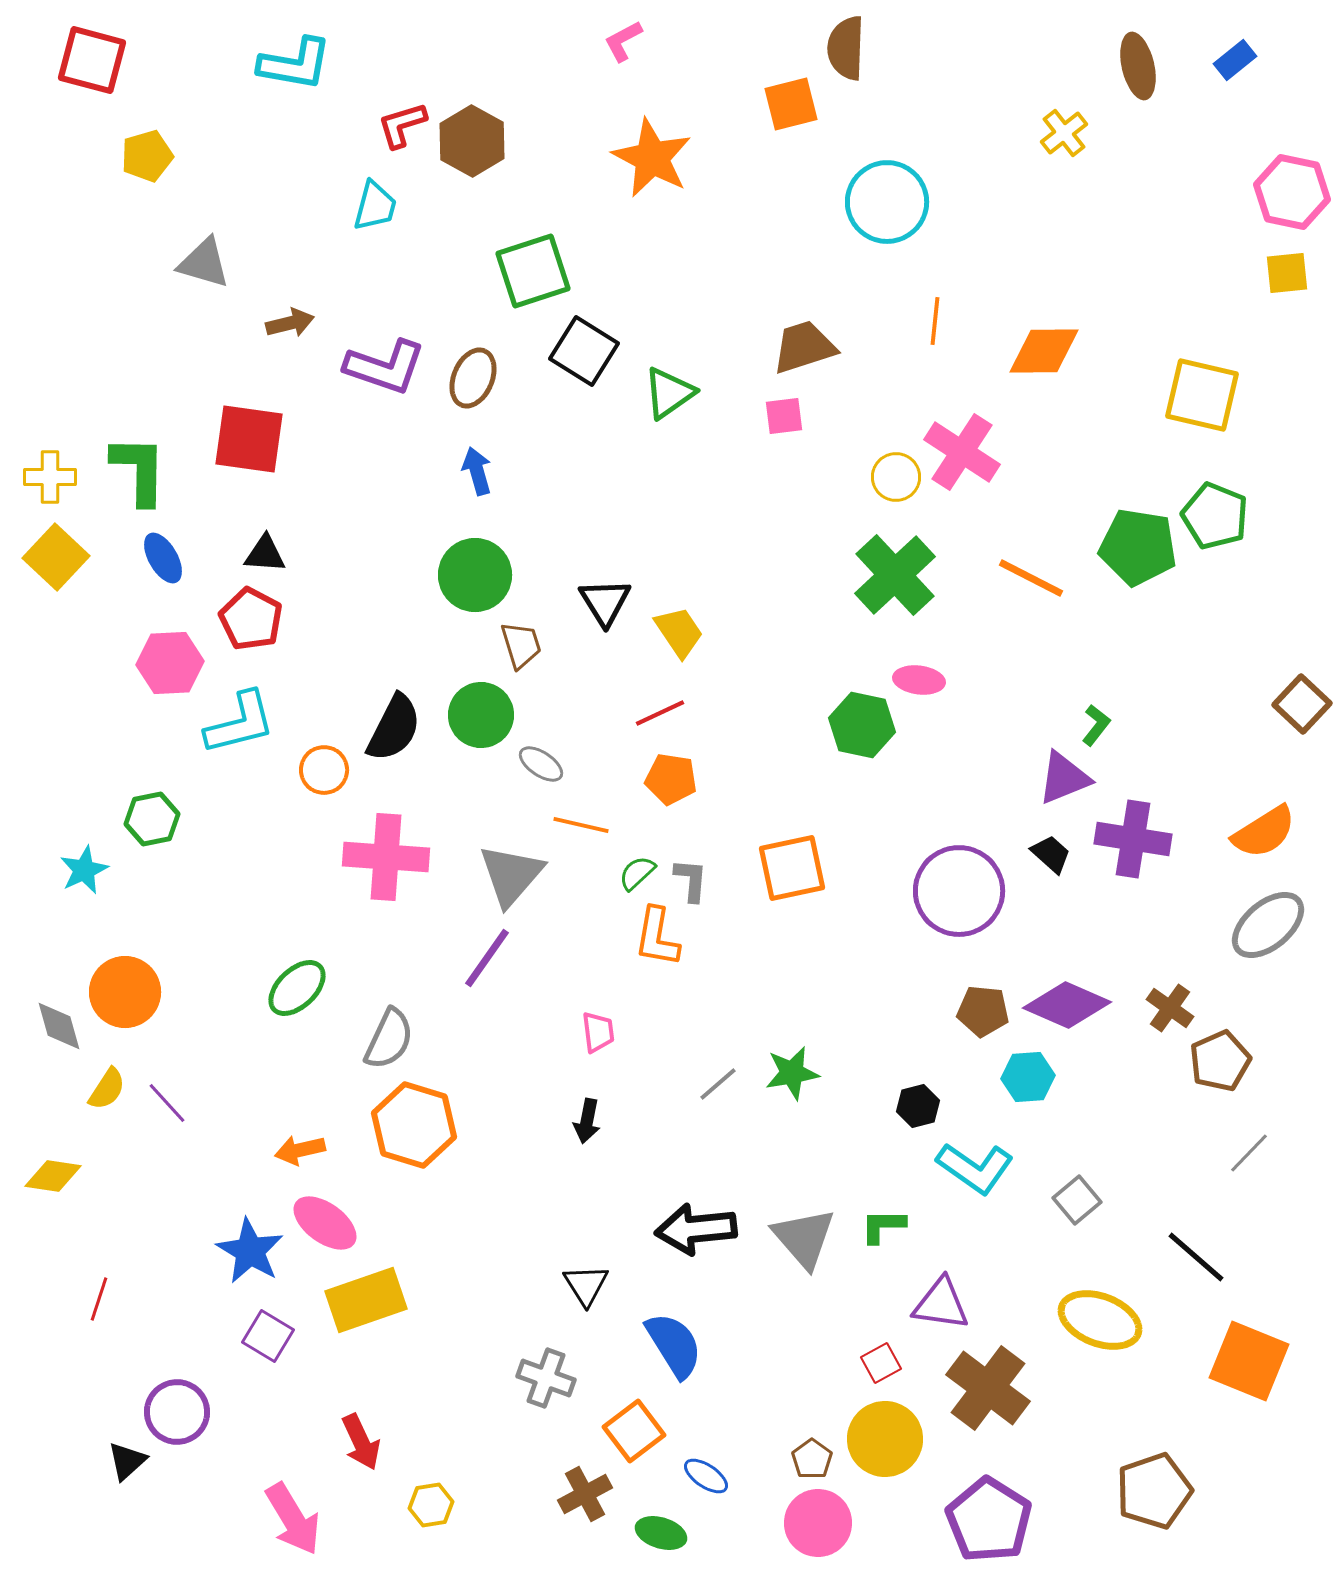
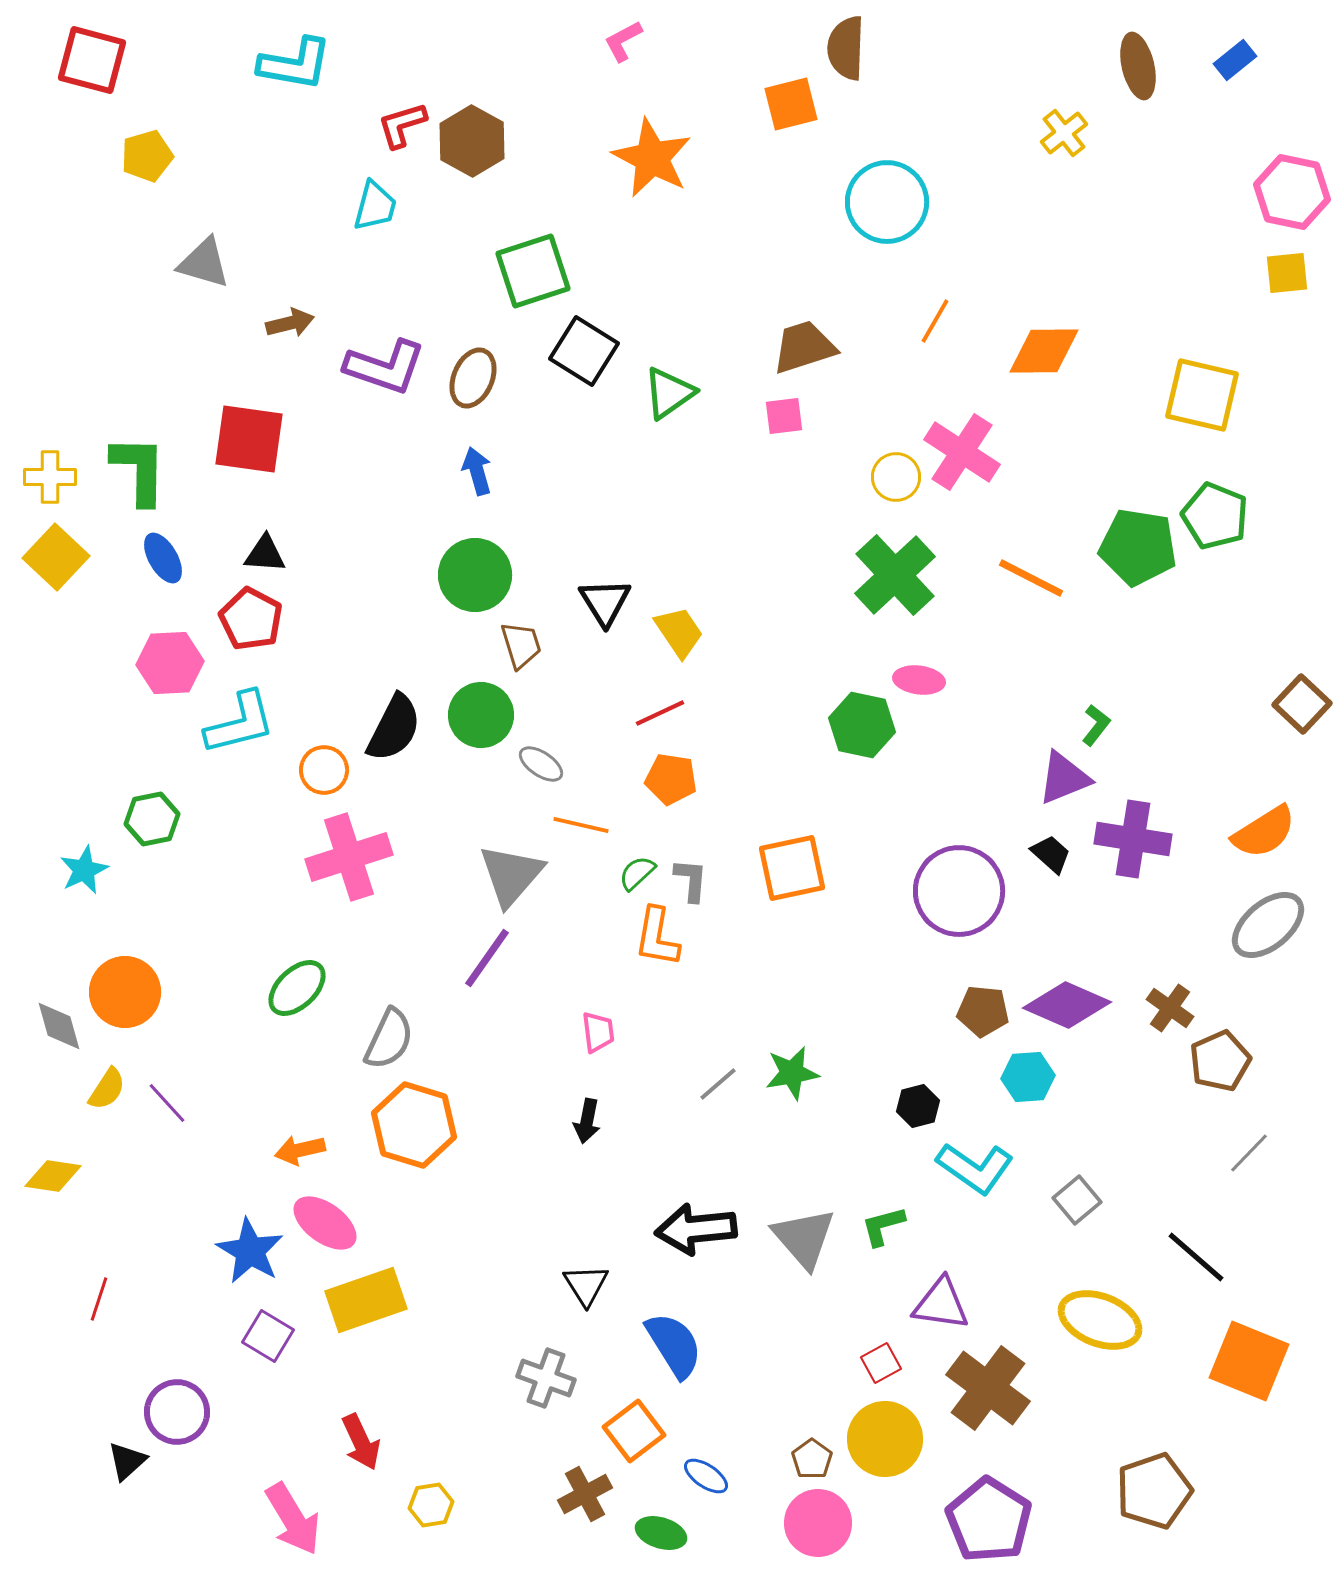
orange line at (935, 321): rotated 24 degrees clockwise
pink cross at (386, 857): moved 37 px left; rotated 22 degrees counterclockwise
green L-shape at (883, 1226): rotated 15 degrees counterclockwise
